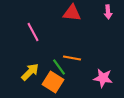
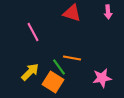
red triangle: rotated 12 degrees clockwise
pink star: moved 1 px left; rotated 18 degrees counterclockwise
